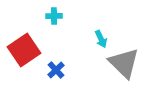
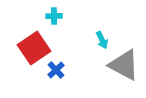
cyan arrow: moved 1 px right, 1 px down
red square: moved 10 px right, 2 px up
gray triangle: moved 2 px down; rotated 16 degrees counterclockwise
